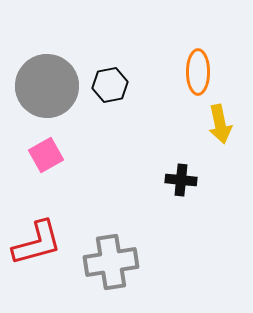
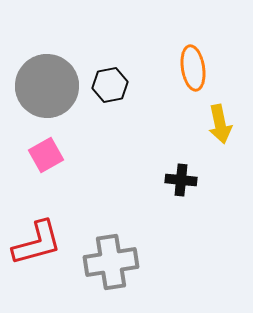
orange ellipse: moved 5 px left, 4 px up; rotated 9 degrees counterclockwise
